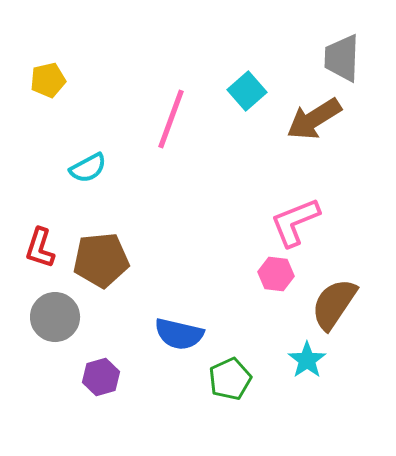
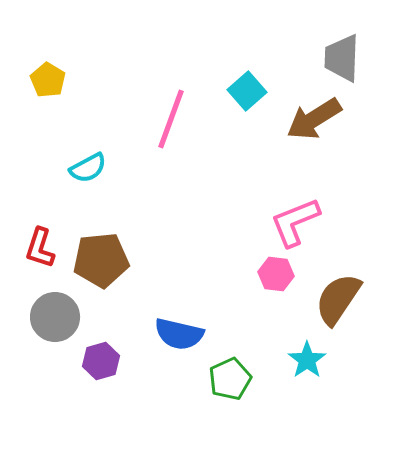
yellow pentagon: rotated 28 degrees counterclockwise
brown semicircle: moved 4 px right, 5 px up
purple hexagon: moved 16 px up
